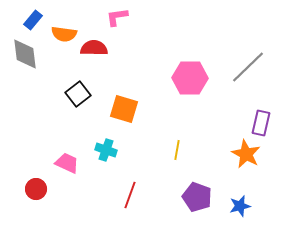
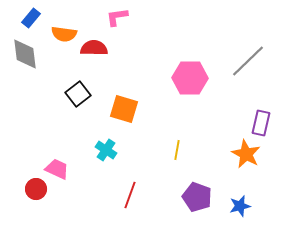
blue rectangle: moved 2 px left, 2 px up
gray line: moved 6 px up
cyan cross: rotated 15 degrees clockwise
pink trapezoid: moved 10 px left, 6 px down
